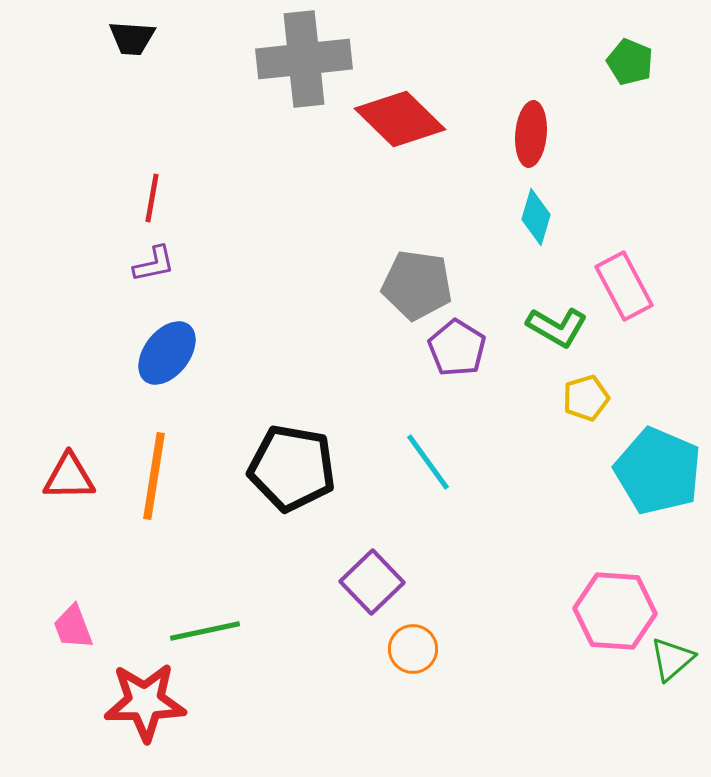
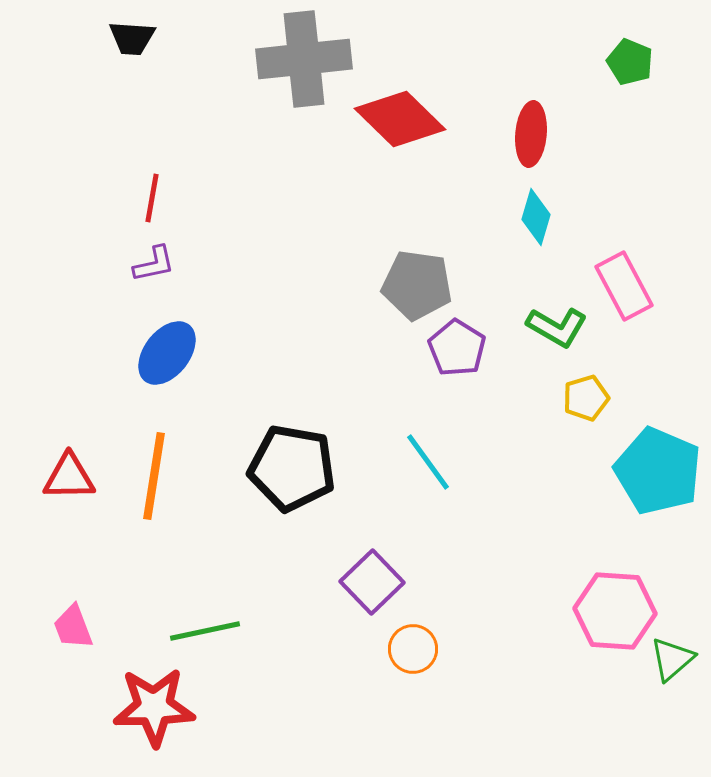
red star: moved 9 px right, 5 px down
